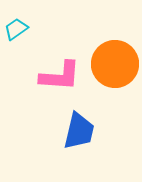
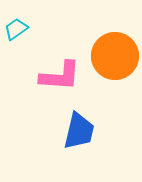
orange circle: moved 8 px up
